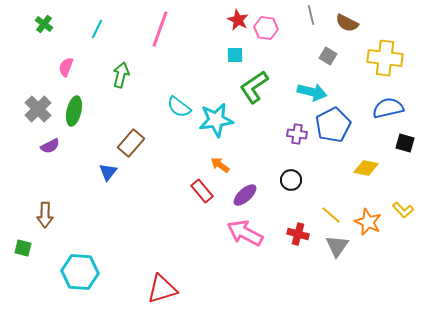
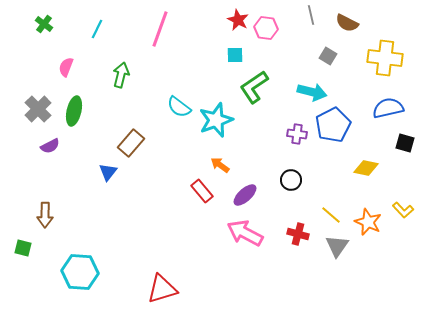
cyan star: rotated 12 degrees counterclockwise
